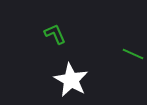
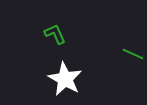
white star: moved 6 px left, 1 px up
